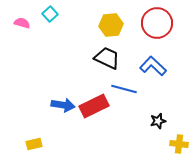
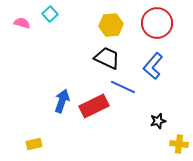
blue L-shape: rotated 92 degrees counterclockwise
blue line: moved 1 px left, 2 px up; rotated 10 degrees clockwise
blue arrow: moved 1 px left, 4 px up; rotated 80 degrees counterclockwise
